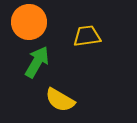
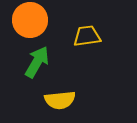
orange circle: moved 1 px right, 2 px up
yellow semicircle: rotated 36 degrees counterclockwise
